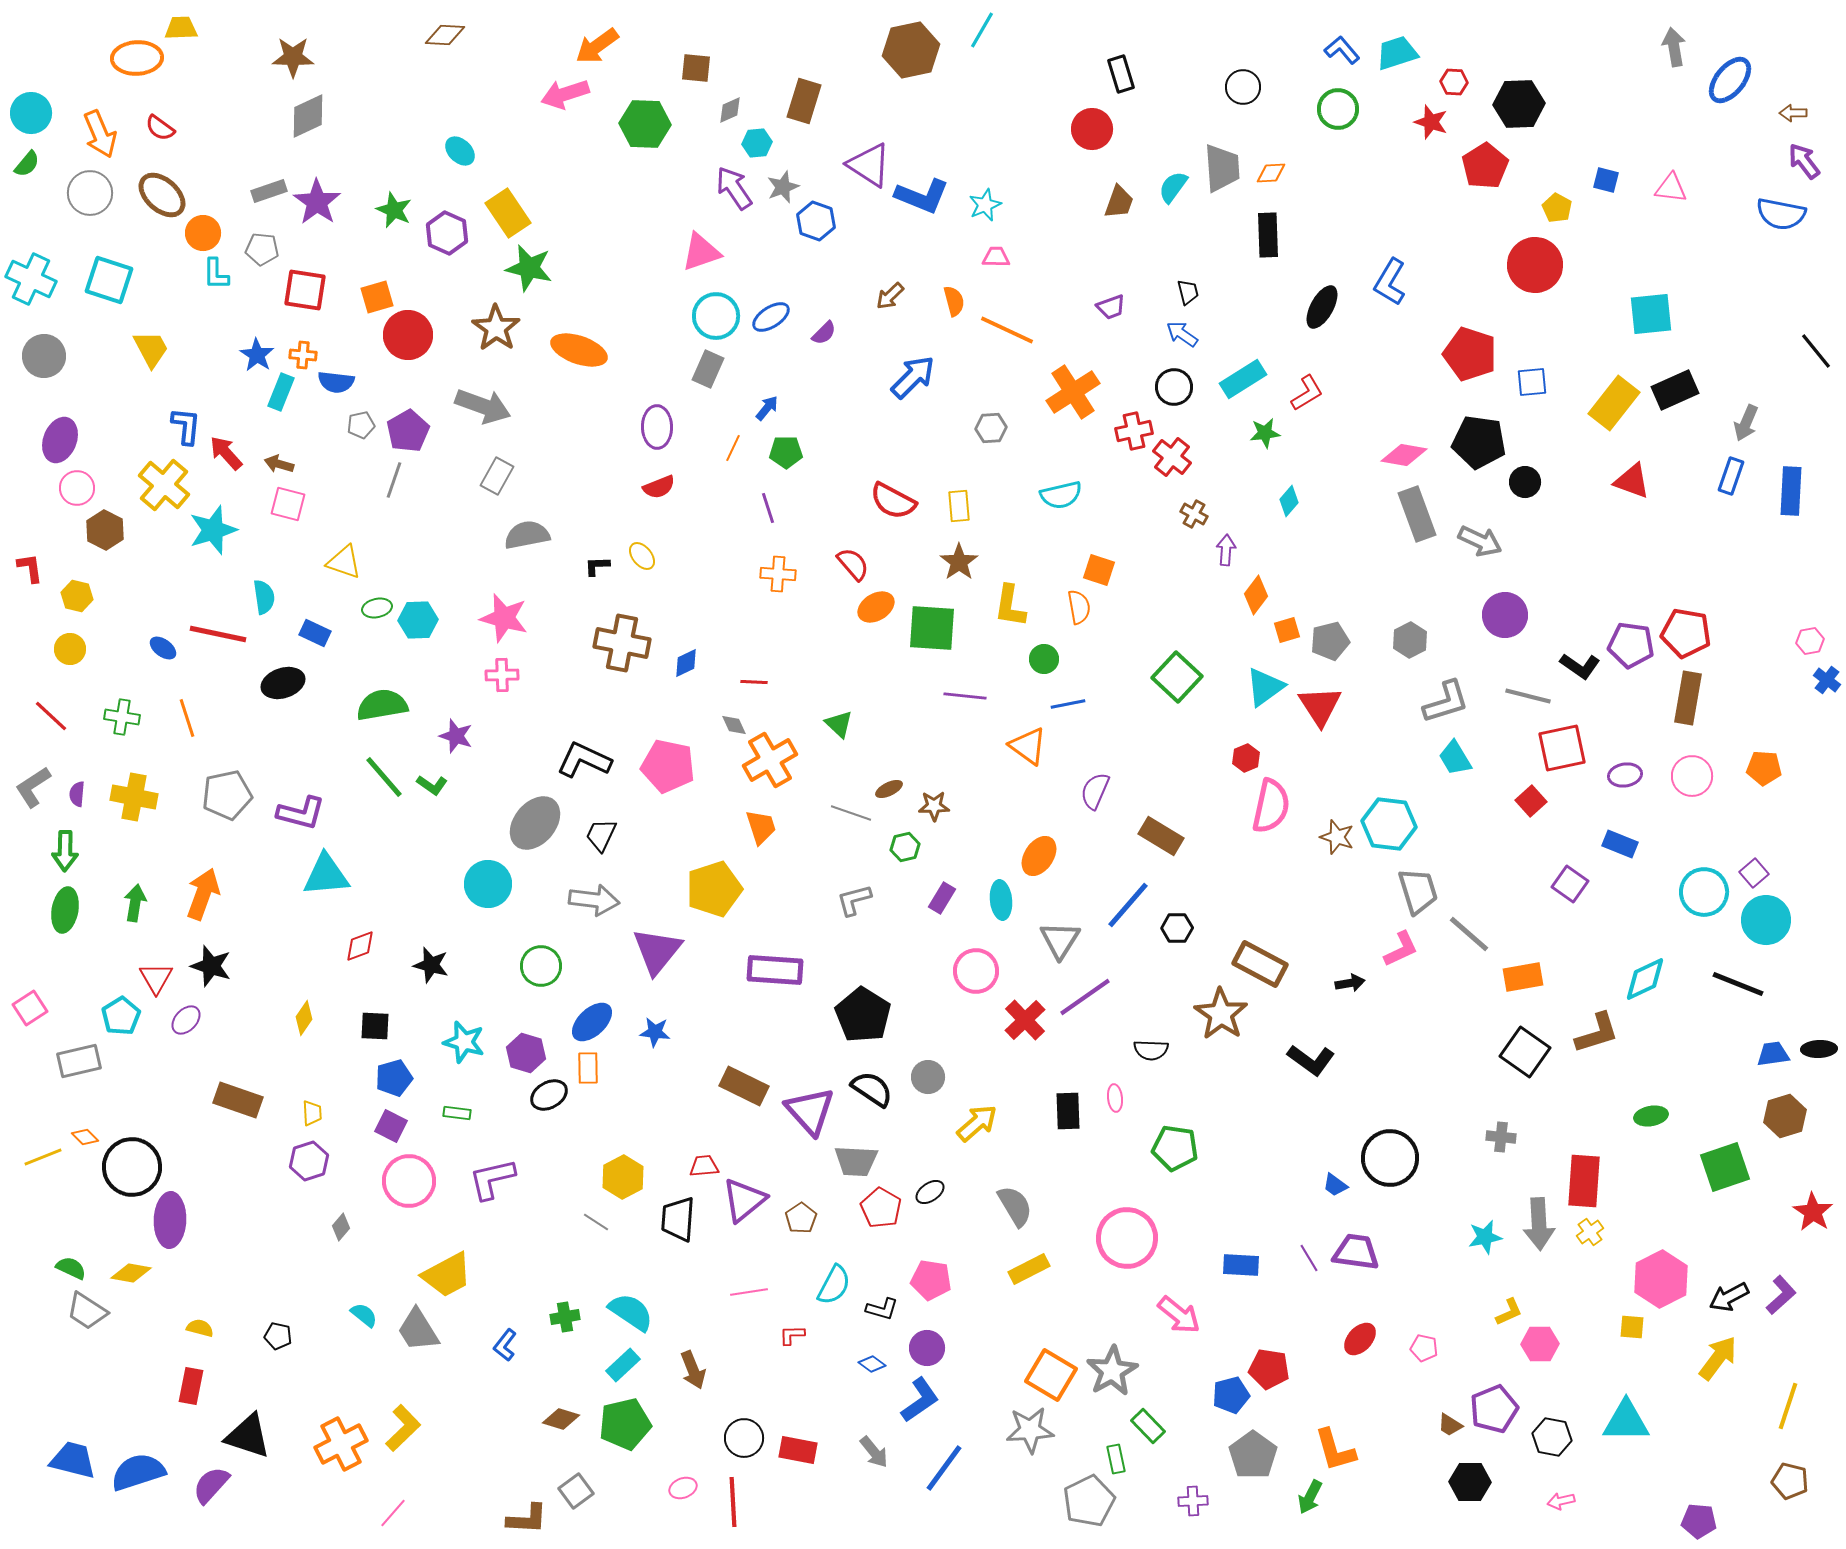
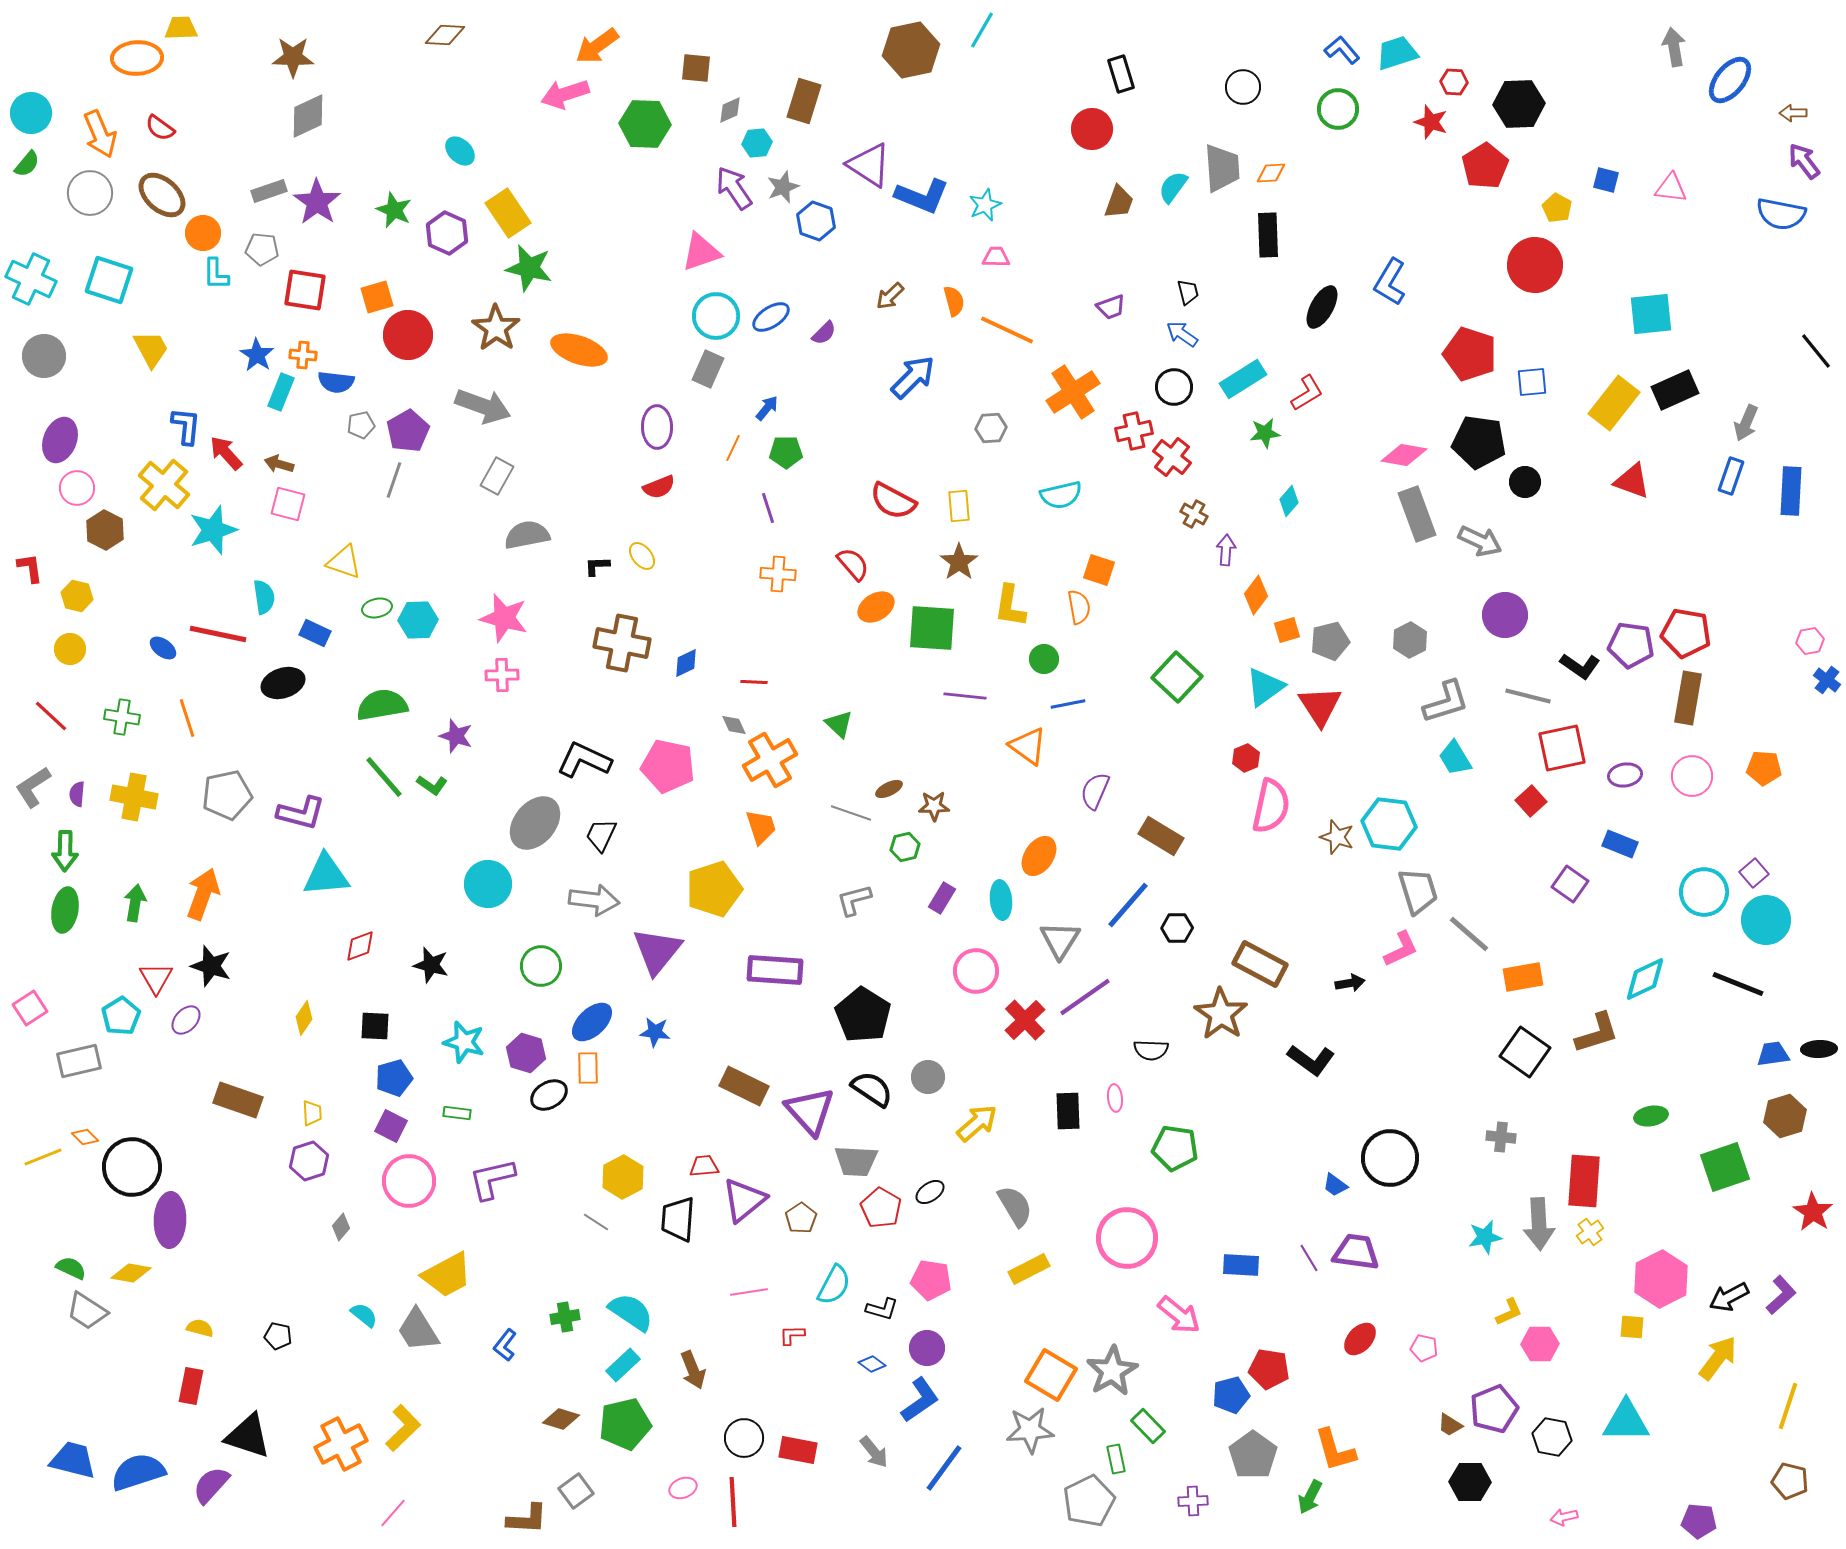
pink arrow at (1561, 1501): moved 3 px right, 16 px down
